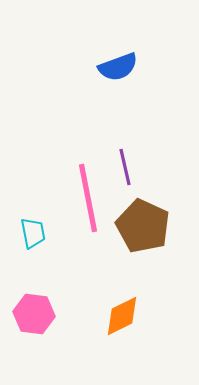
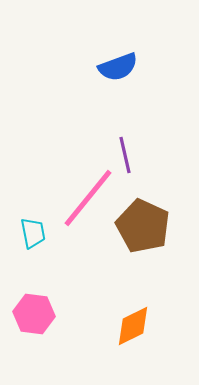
purple line: moved 12 px up
pink line: rotated 50 degrees clockwise
orange diamond: moved 11 px right, 10 px down
